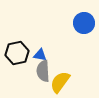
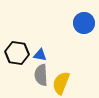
black hexagon: rotated 20 degrees clockwise
gray semicircle: moved 2 px left, 4 px down
yellow semicircle: moved 1 px right, 1 px down; rotated 15 degrees counterclockwise
